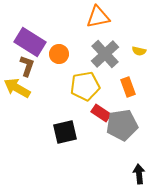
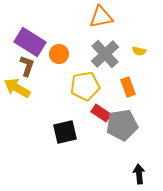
orange triangle: moved 3 px right
